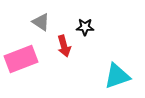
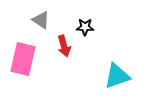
gray triangle: moved 2 px up
pink rectangle: moved 2 px right; rotated 56 degrees counterclockwise
